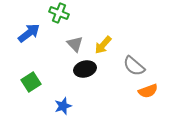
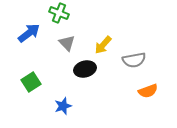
gray triangle: moved 8 px left, 1 px up
gray semicircle: moved 6 px up; rotated 50 degrees counterclockwise
